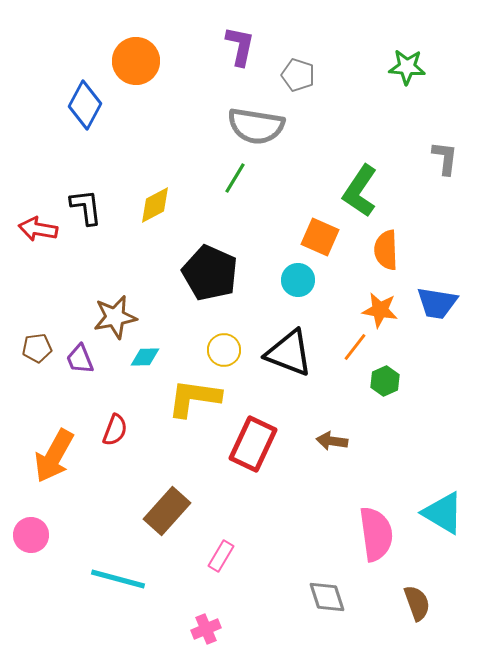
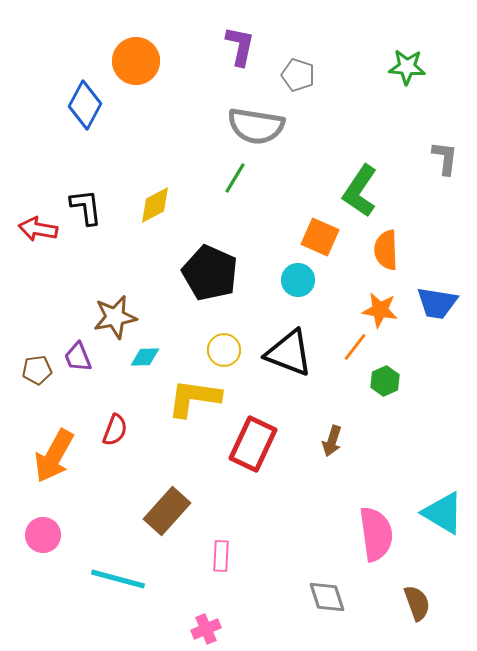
brown pentagon: moved 22 px down
purple trapezoid: moved 2 px left, 2 px up
brown arrow: rotated 80 degrees counterclockwise
pink circle: moved 12 px right
pink rectangle: rotated 28 degrees counterclockwise
